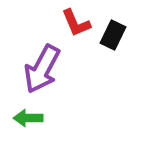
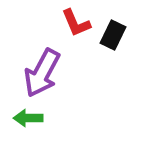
purple arrow: moved 4 px down
